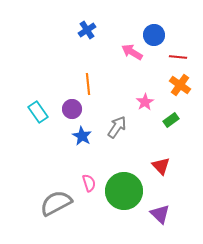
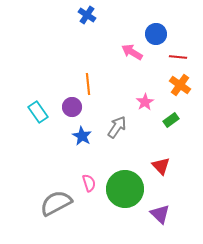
blue cross: moved 15 px up; rotated 24 degrees counterclockwise
blue circle: moved 2 px right, 1 px up
purple circle: moved 2 px up
green circle: moved 1 px right, 2 px up
